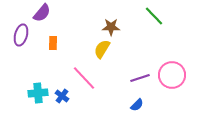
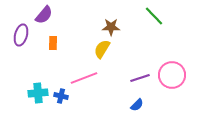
purple semicircle: moved 2 px right, 2 px down
pink line: rotated 68 degrees counterclockwise
blue cross: moved 1 px left; rotated 24 degrees counterclockwise
